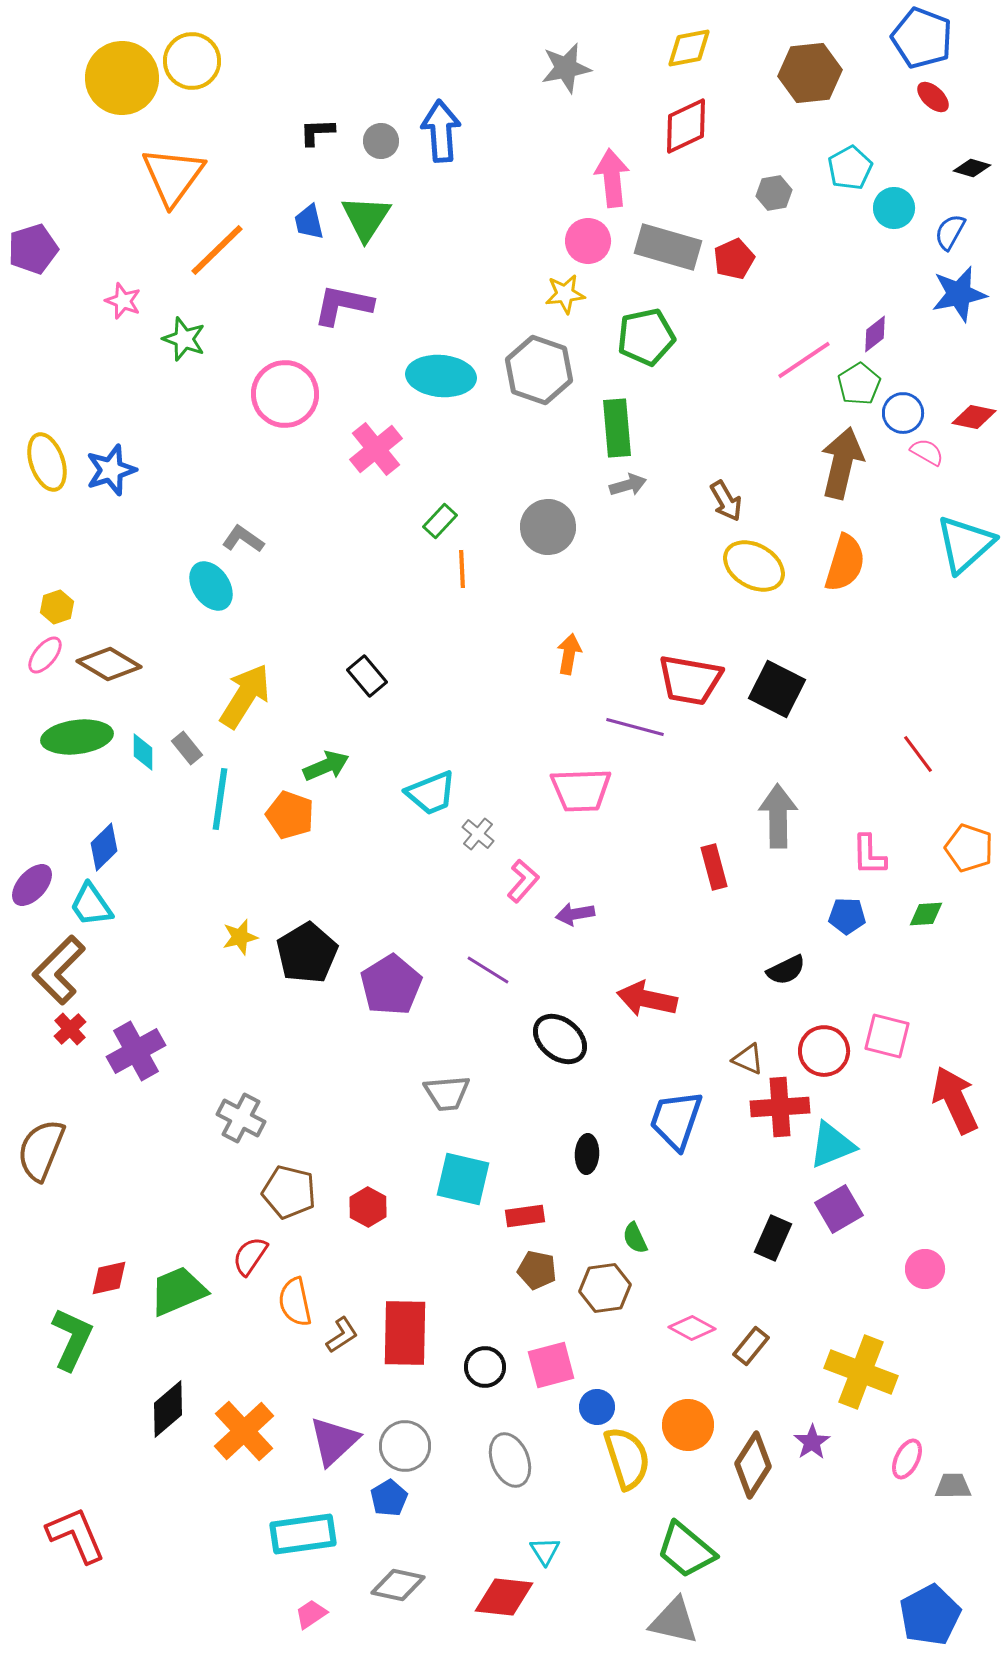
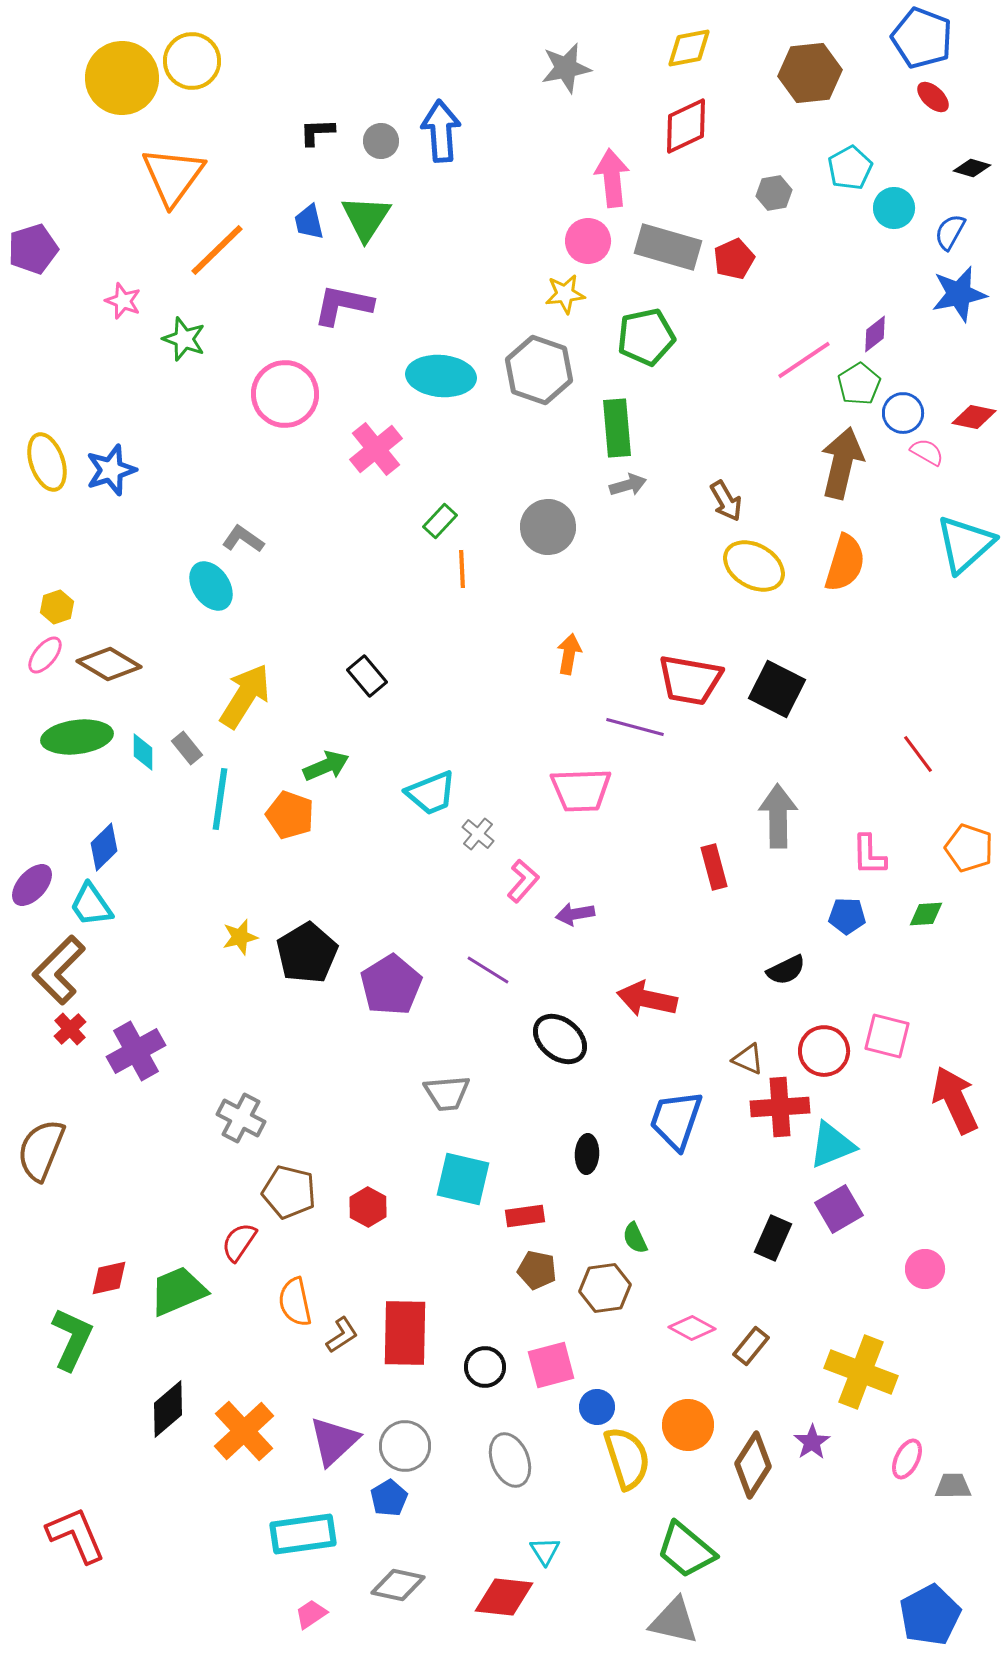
red semicircle at (250, 1256): moved 11 px left, 14 px up
